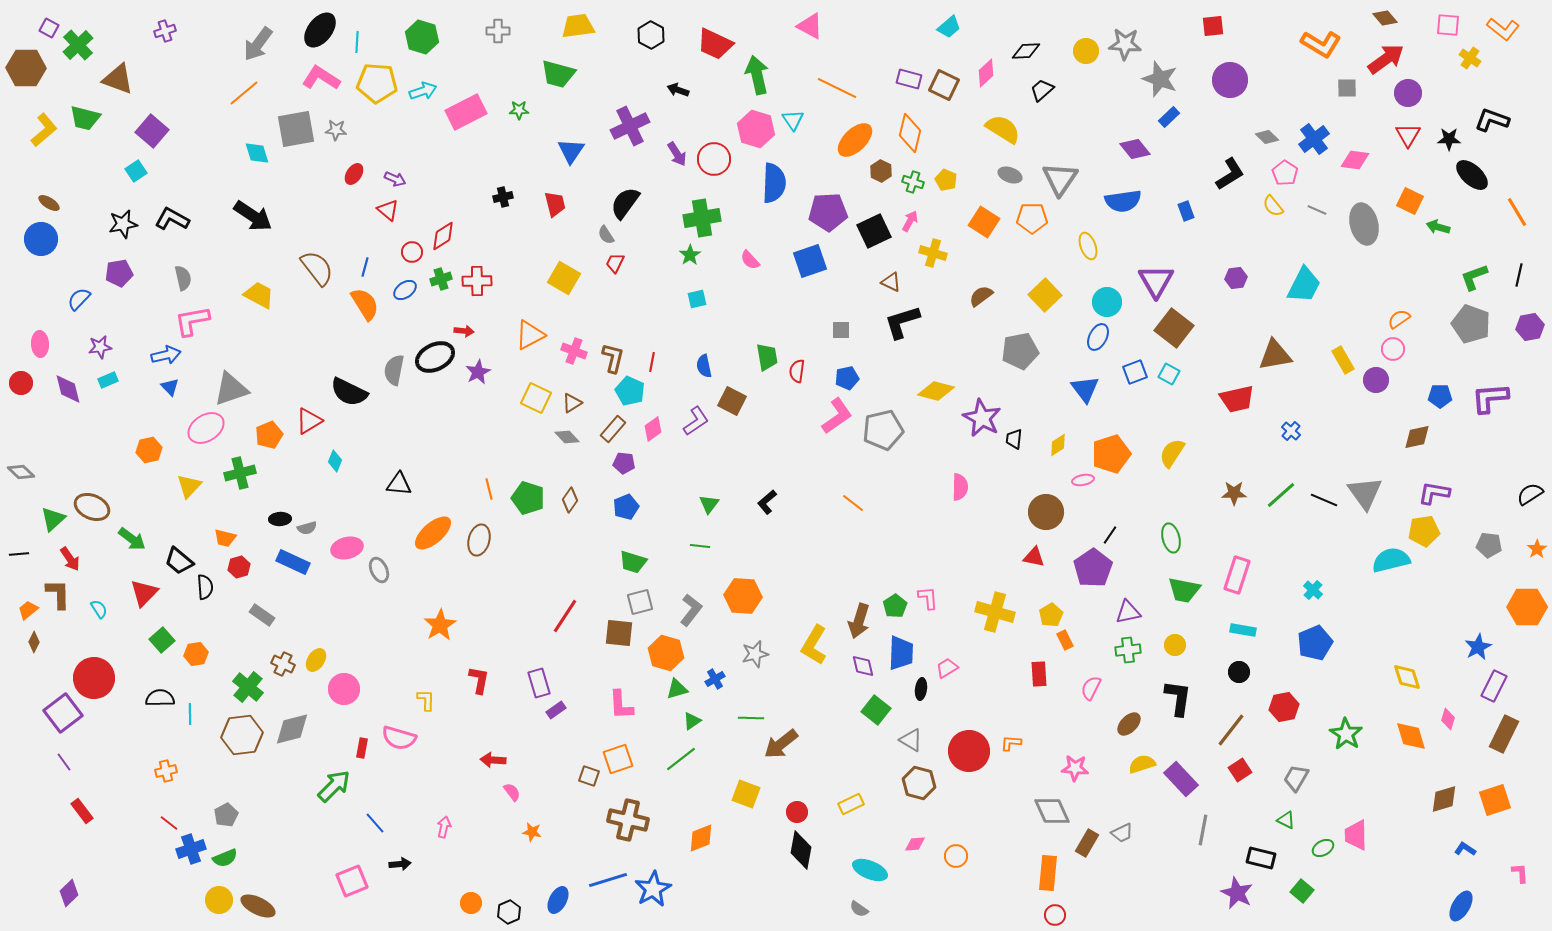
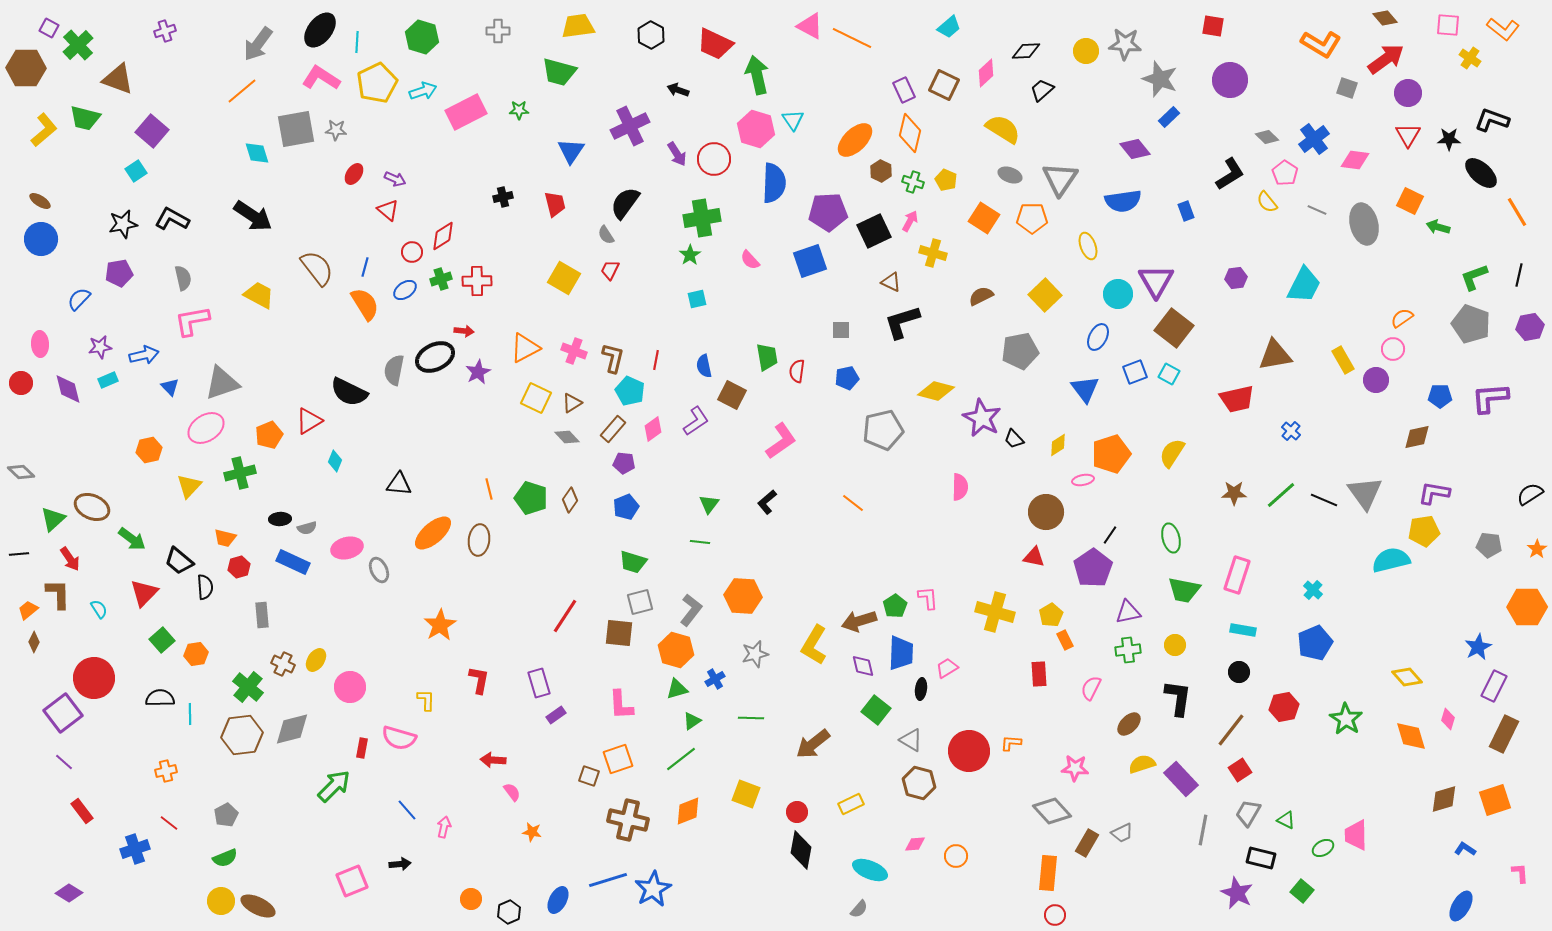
red square at (1213, 26): rotated 15 degrees clockwise
green trapezoid at (558, 74): moved 1 px right, 2 px up
purple rectangle at (909, 79): moved 5 px left, 11 px down; rotated 50 degrees clockwise
yellow pentagon at (377, 83): rotated 30 degrees counterclockwise
orange line at (837, 88): moved 15 px right, 50 px up
gray square at (1347, 88): rotated 20 degrees clockwise
orange line at (244, 93): moved 2 px left, 2 px up
black ellipse at (1472, 175): moved 9 px right, 2 px up
brown ellipse at (49, 203): moved 9 px left, 2 px up
yellow semicircle at (1273, 206): moved 6 px left, 4 px up
orange square at (984, 222): moved 4 px up
red trapezoid at (615, 263): moved 5 px left, 7 px down
brown semicircle at (981, 296): rotated 10 degrees clockwise
cyan circle at (1107, 302): moved 11 px right, 8 px up
orange semicircle at (1399, 319): moved 3 px right, 1 px up
orange triangle at (530, 335): moved 5 px left, 13 px down
blue arrow at (166, 355): moved 22 px left
red line at (652, 362): moved 4 px right, 2 px up
gray triangle at (231, 389): moved 9 px left, 6 px up
brown square at (732, 401): moved 6 px up
pink L-shape at (837, 416): moved 56 px left, 25 px down
black trapezoid at (1014, 439): rotated 50 degrees counterclockwise
green pentagon at (528, 498): moved 3 px right
brown ellipse at (479, 540): rotated 8 degrees counterclockwise
green line at (700, 546): moved 4 px up
gray rectangle at (262, 615): rotated 50 degrees clockwise
brown arrow at (859, 621): rotated 56 degrees clockwise
orange hexagon at (666, 653): moved 10 px right, 3 px up
yellow diamond at (1407, 677): rotated 24 degrees counterclockwise
pink circle at (344, 689): moved 6 px right, 2 px up
purple rectangle at (556, 710): moved 5 px down
green star at (1346, 734): moved 15 px up
brown arrow at (781, 744): moved 32 px right
purple line at (64, 762): rotated 12 degrees counterclockwise
gray trapezoid at (1296, 778): moved 48 px left, 35 px down
gray diamond at (1052, 811): rotated 18 degrees counterclockwise
blue line at (375, 823): moved 32 px right, 13 px up
orange diamond at (701, 838): moved 13 px left, 27 px up
blue cross at (191, 849): moved 56 px left
purple diamond at (69, 893): rotated 76 degrees clockwise
yellow circle at (219, 900): moved 2 px right, 1 px down
orange circle at (471, 903): moved 4 px up
gray semicircle at (859, 909): rotated 84 degrees counterclockwise
